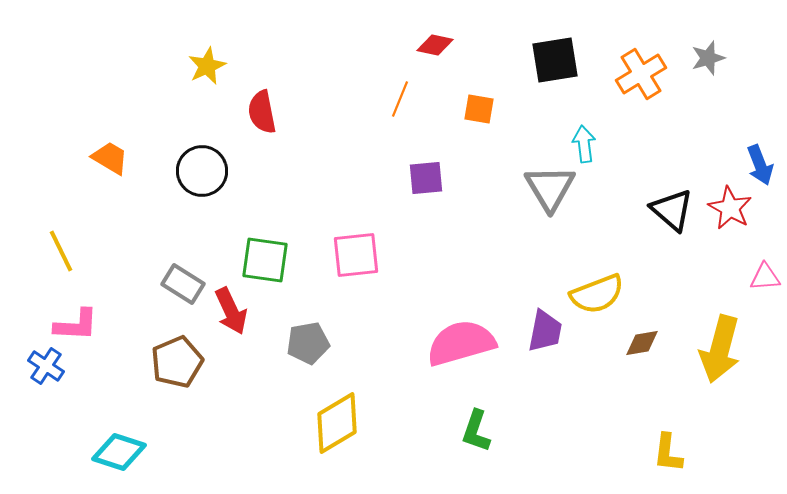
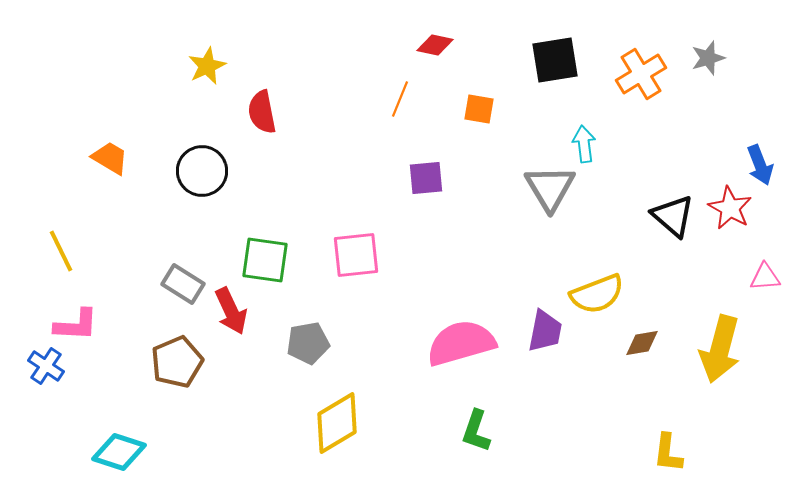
black triangle: moved 1 px right, 6 px down
